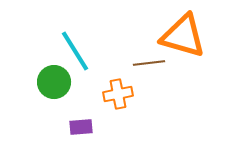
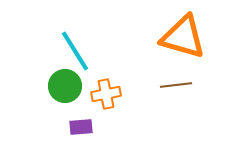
orange triangle: moved 1 px down
brown line: moved 27 px right, 22 px down
green circle: moved 11 px right, 4 px down
orange cross: moved 12 px left
